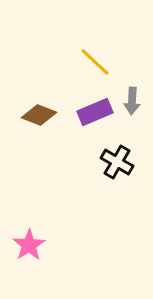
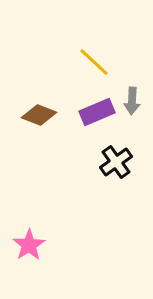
yellow line: moved 1 px left
purple rectangle: moved 2 px right
black cross: moved 1 px left; rotated 24 degrees clockwise
